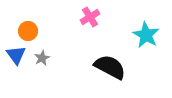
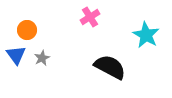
orange circle: moved 1 px left, 1 px up
